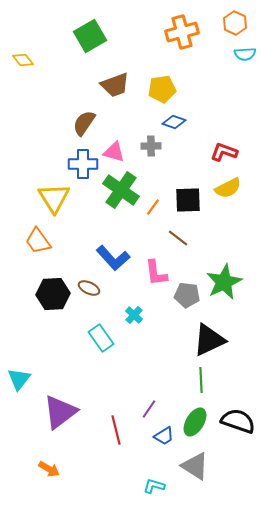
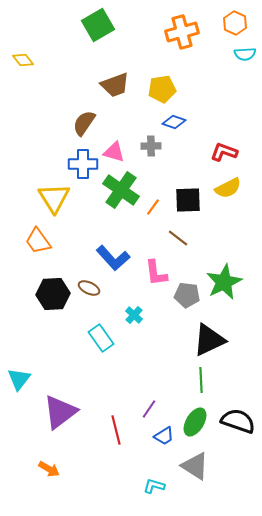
green square: moved 8 px right, 11 px up
